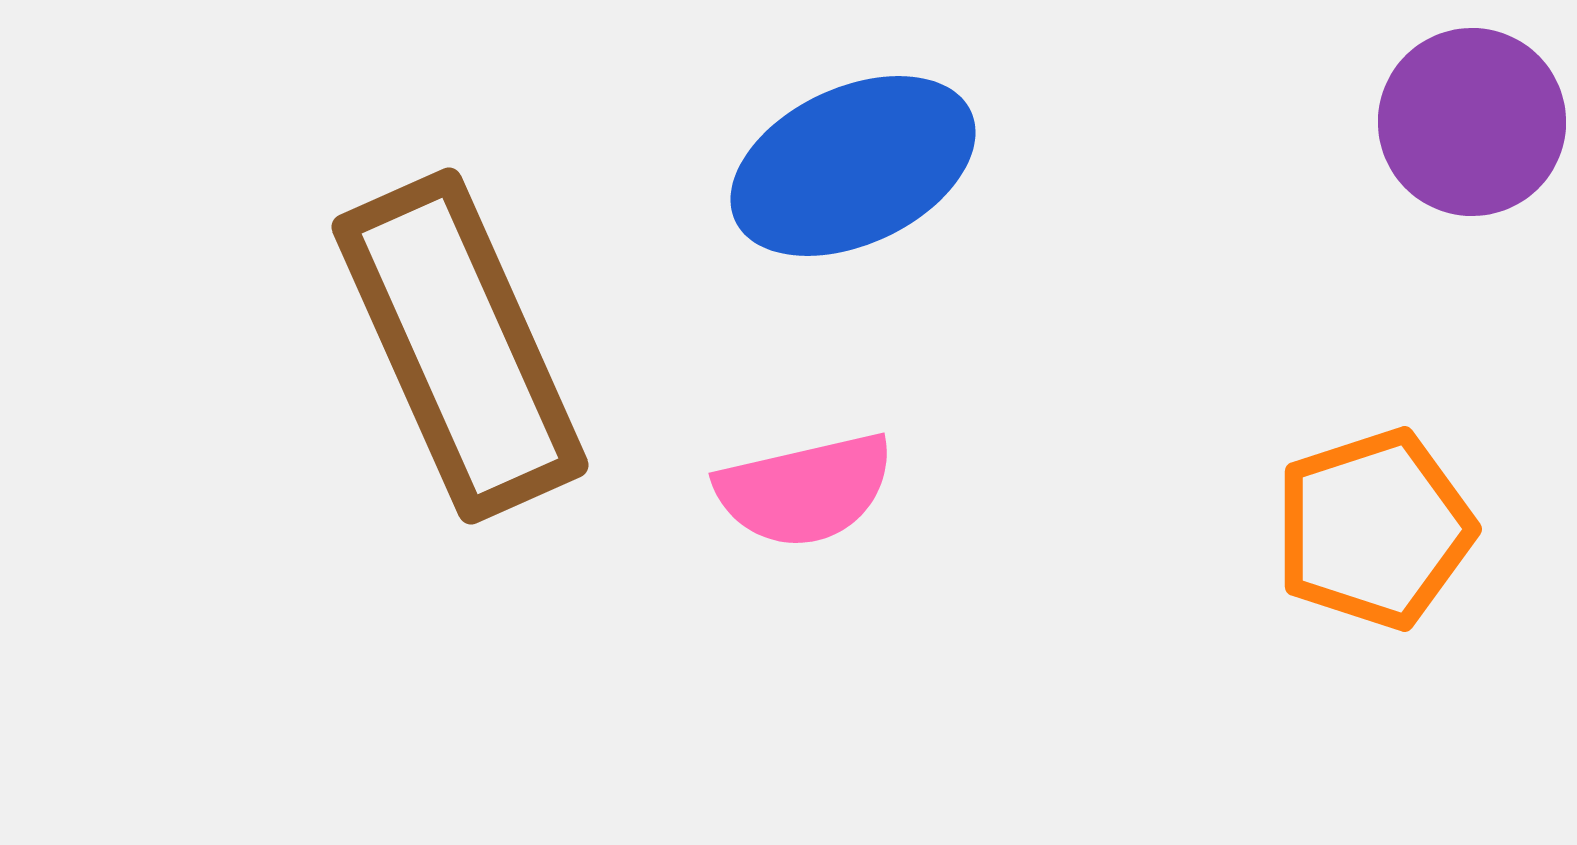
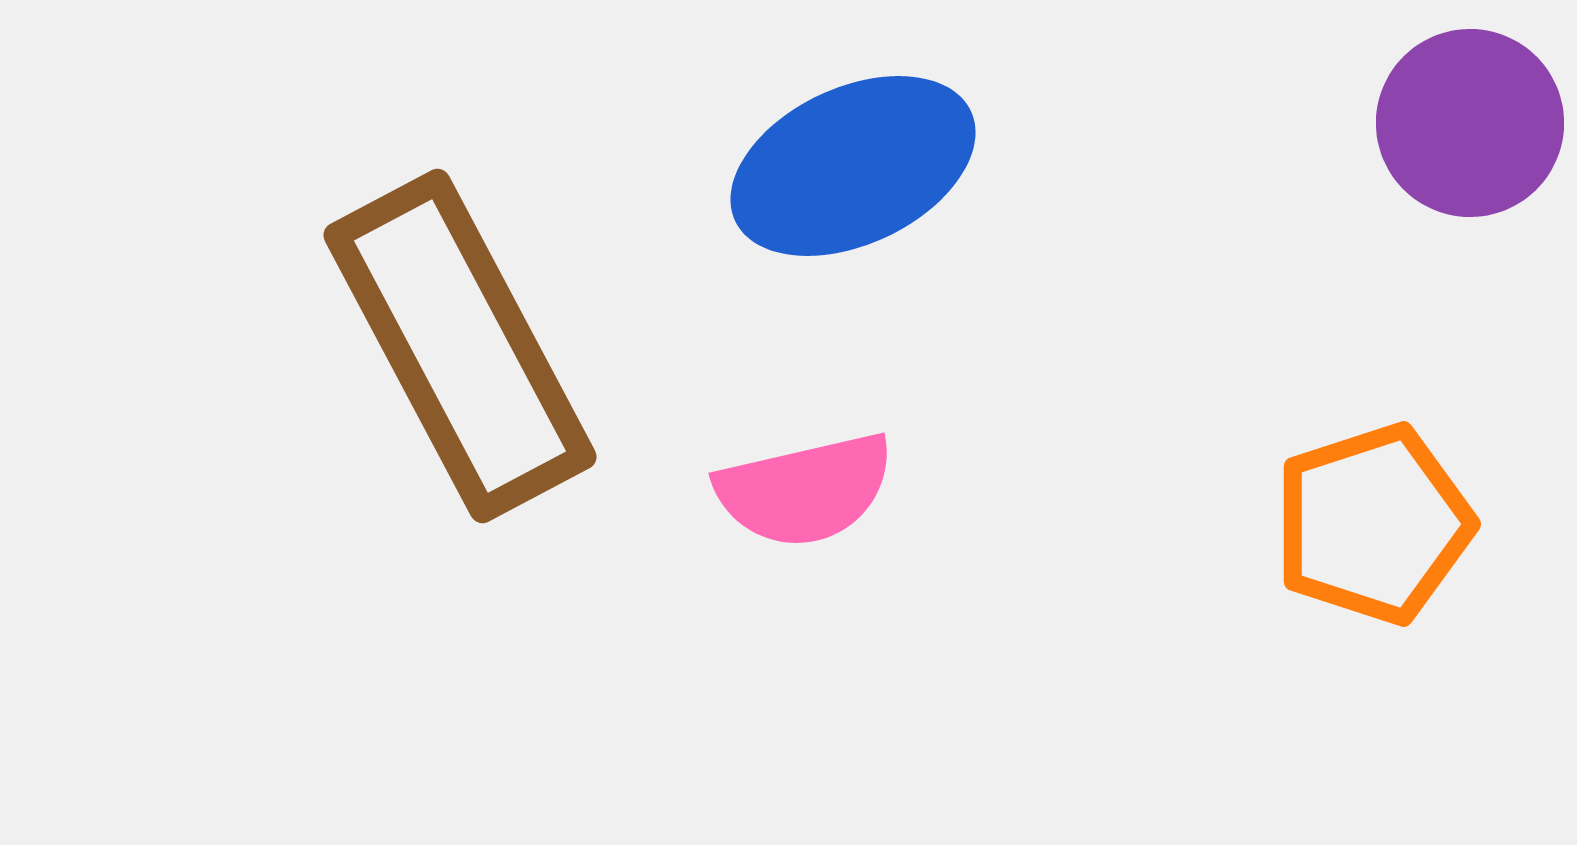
purple circle: moved 2 px left, 1 px down
brown rectangle: rotated 4 degrees counterclockwise
orange pentagon: moved 1 px left, 5 px up
